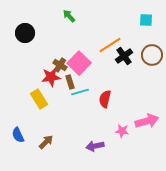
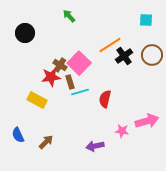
yellow rectangle: moved 2 px left, 1 px down; rotated 30 degrees counterclockwise
